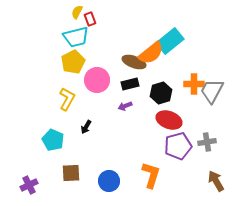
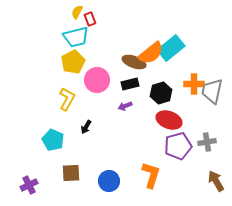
cyan rectangle: moved 1 px right, 7 px down
gray trapezoid: rotated 16 degrees counterclockwise
